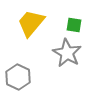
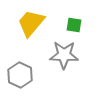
gray star: moved 3 px left, 2 px down; rotated 28 degrees counterclockwise
gray hexagon: moved 2 px right, 2 px up
